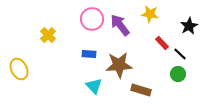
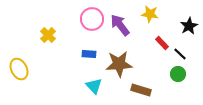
brown star: moved 1 px up
